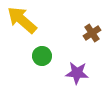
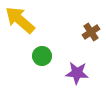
yellow arrow: moved 2 px left
brown cross: moved 1 px left, 1 px up
